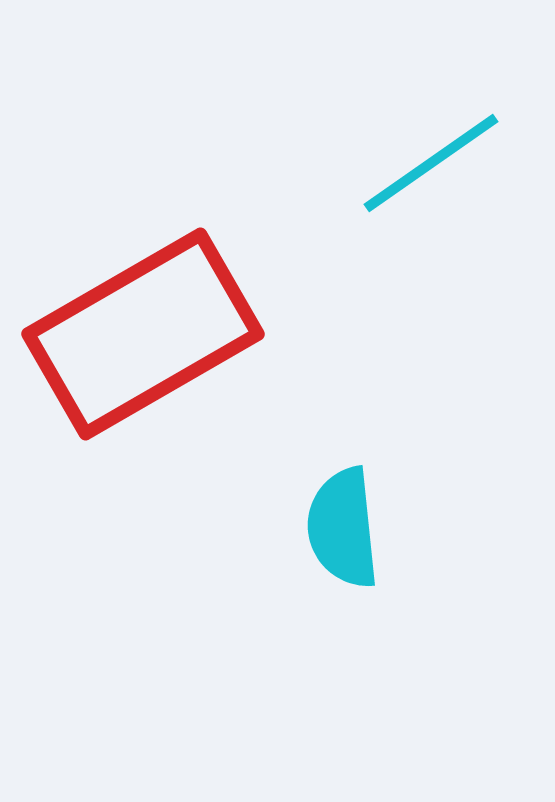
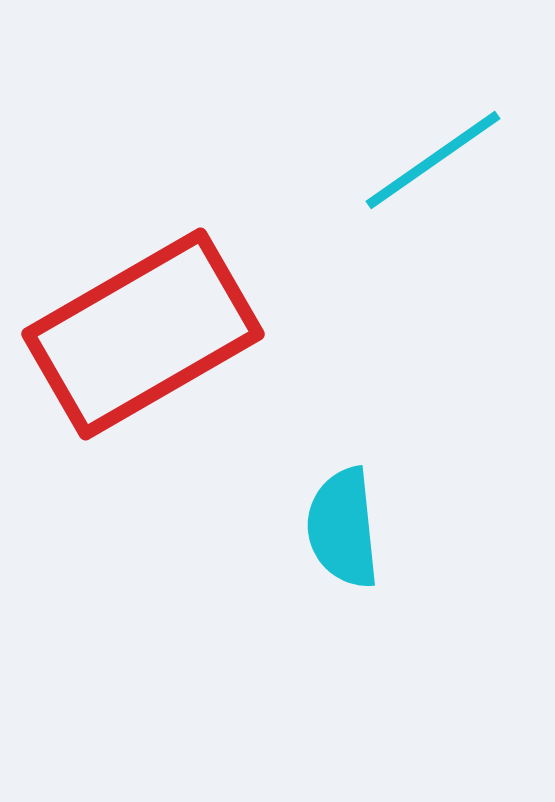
cyan line: moved 2 px right, 3 px up
